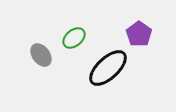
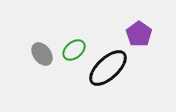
green ellipse: moved 12 px down
gray ellipse: moved 1 px right, 1 px up
